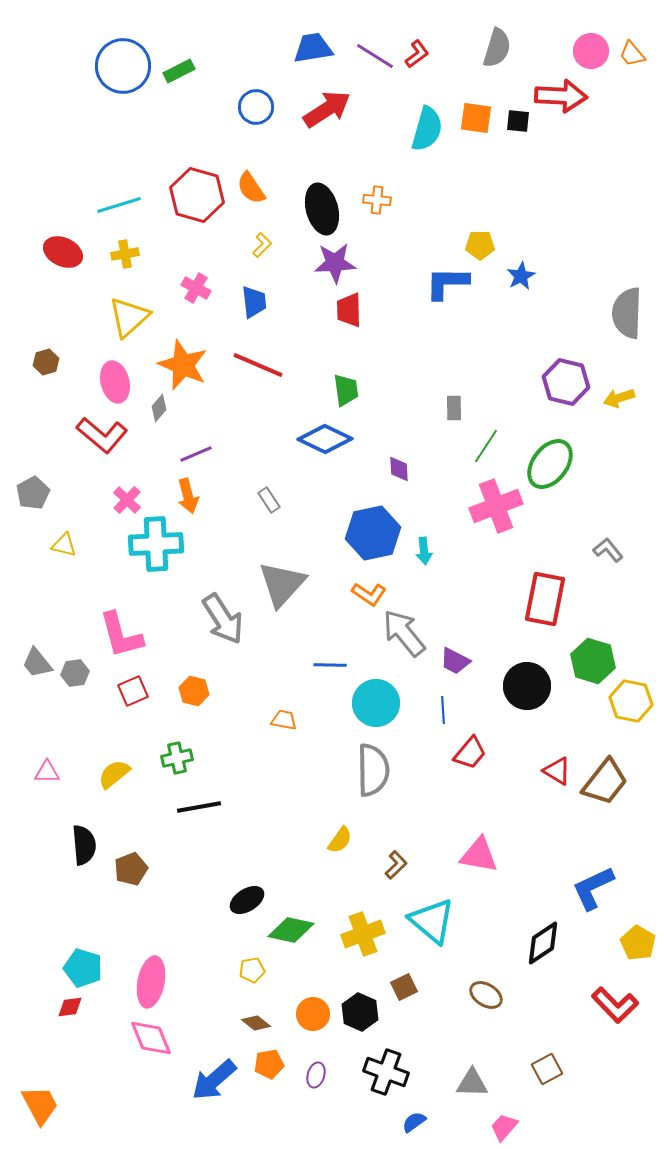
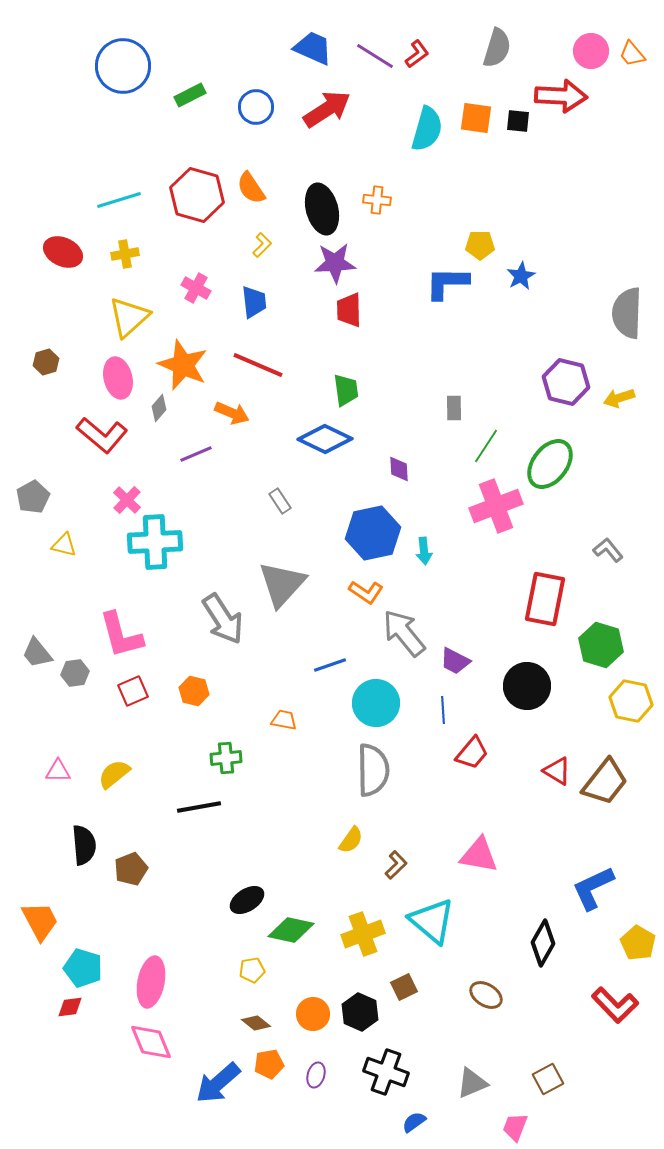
blue trapezoid at (313, 48): rotated 33 degrees clockwise
green rectangle at (179, 71): moved 11 px right, 24 px down
cyan line at (119, 205): moved 5 px up
pink ellipse at (115, 382): moved 3 px right, 4 px up
gray pentagon at (33, 493): moved 4 px down
orange arrow at (188, 496): moved 44 px right, 83 px up; rotated 52 degrees counterclockwise
gray rectangle at (269, 500): moved 11 px right, 1 px down
cyan cross at (156, 544): moved 1 px left, 2 px up
orange L-shape at (369, 594): moved 3 px left, 2 px up
green hexagon at (593, 661): moved 8 px right, 16 px up
gray trapezoid at (37, 663): moved 10 px up
blue line at (330, 665): rotated 20 degrees counterclockwise
red trapezoid at (470, 753): moved 2 px right
green cross at (177, 758): moved 49 px right; rotated 8 degrees clockwise
pink triangle at (47, 772): moved 11 px right, 1 px up
yellow semicircle at (340, 840): moved 11 px right
black diamond at (543, 943): rotated 27 degrees counterclockwise
pink diamond at (151, 1038): moved 4 px down
brown square at (547, 1069): moved 1 px right, 10 px down
blue arrow at (214, 1080): moved 4 px right, 3 px down
gray triangle at (472, 1083): rotated 24 degrees counterclockwise
orange trapezoid at (40, 1105): moved 184 px up
pink trapezoid at (504, 1127): moved 11 px right; rotated 20 degrees counterclockwise
